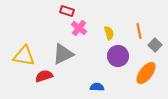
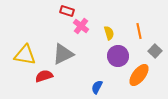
pink cross: moved 2 px right, 2 px up
gray square: moved 6 px down
yellow triangle: moved 1 px right, 1 px up
orange ellipse: moved 7 px left, 2 px down
blue semicircle: rotated 64 degrees counterclockwise
